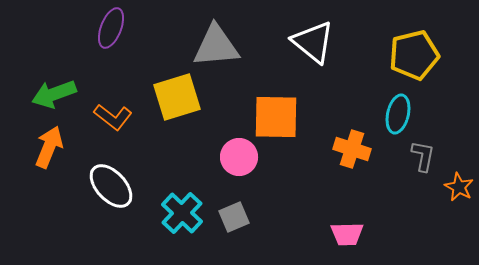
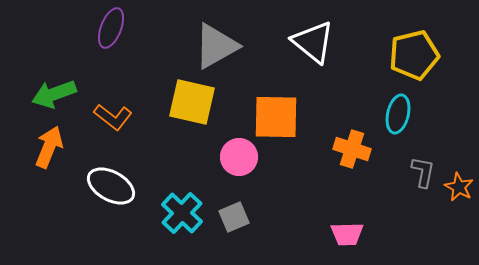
gray triangle: rotated 24 degrees counterclockwise
yellow square: moved 15 px right, 5 px down; rotated 30 degrees clockwise
gray L-shape: moved 16 px down
white ellipse: rotated 18 degrees counterclockwise
